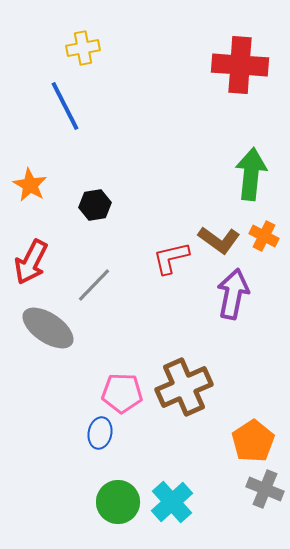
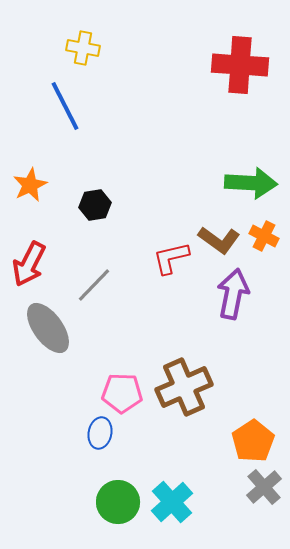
yellow cross: rotated 20 degrees clockwise
green arrow: moved 9 px down; rotated 87 degrees clockwise
orange star: rotated 16 degrees clockwise
red arrow: moved 2 px left, 2 px down
gray ellipse: rotated 20 degrees clockwise
gray cross: moved 1 px left, 2 px up; rotated 27 degrees clockwise
